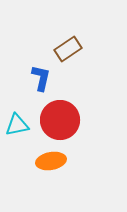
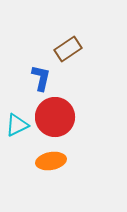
red circle: moved 5 px left, 3 px up
cyan triangle: rotated 15 degrees counterclockwise
